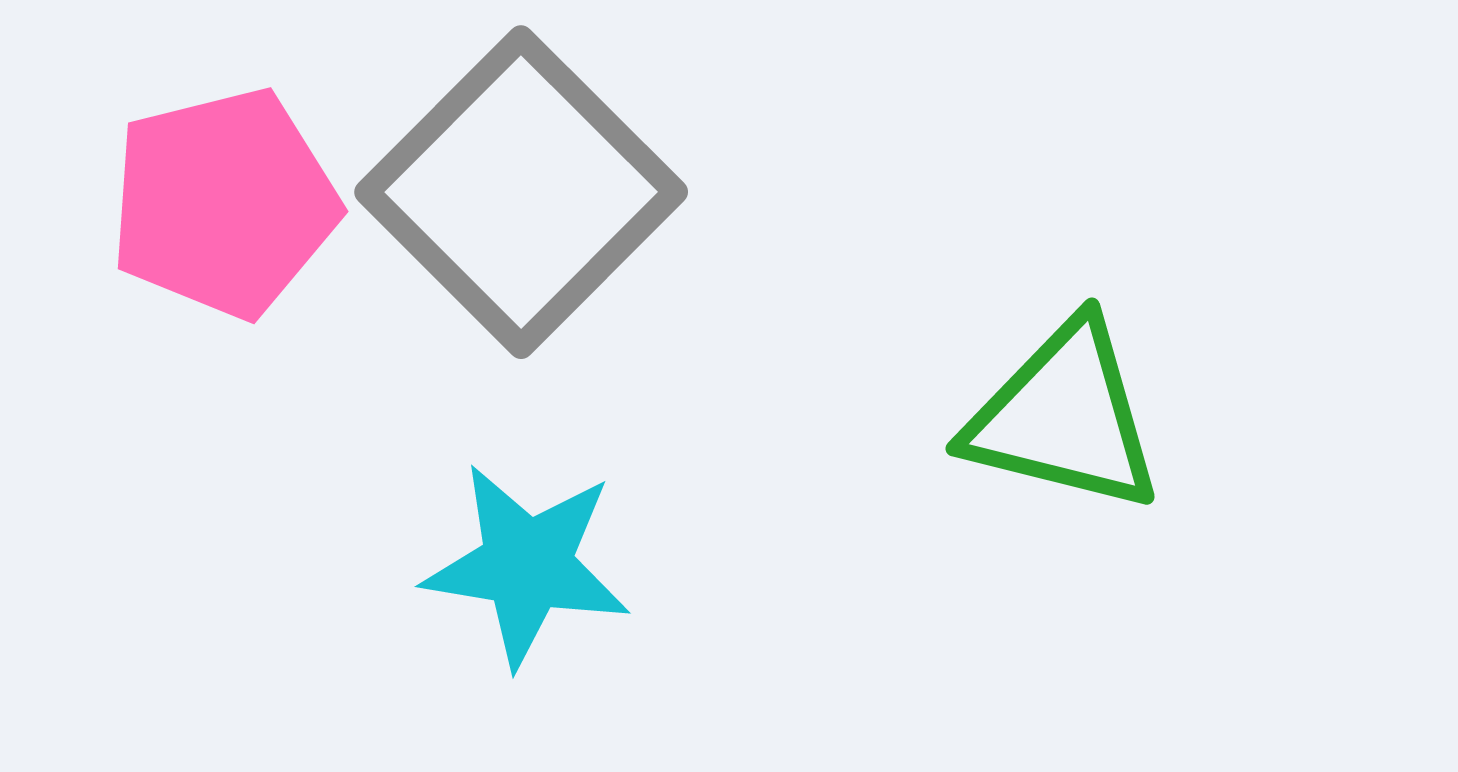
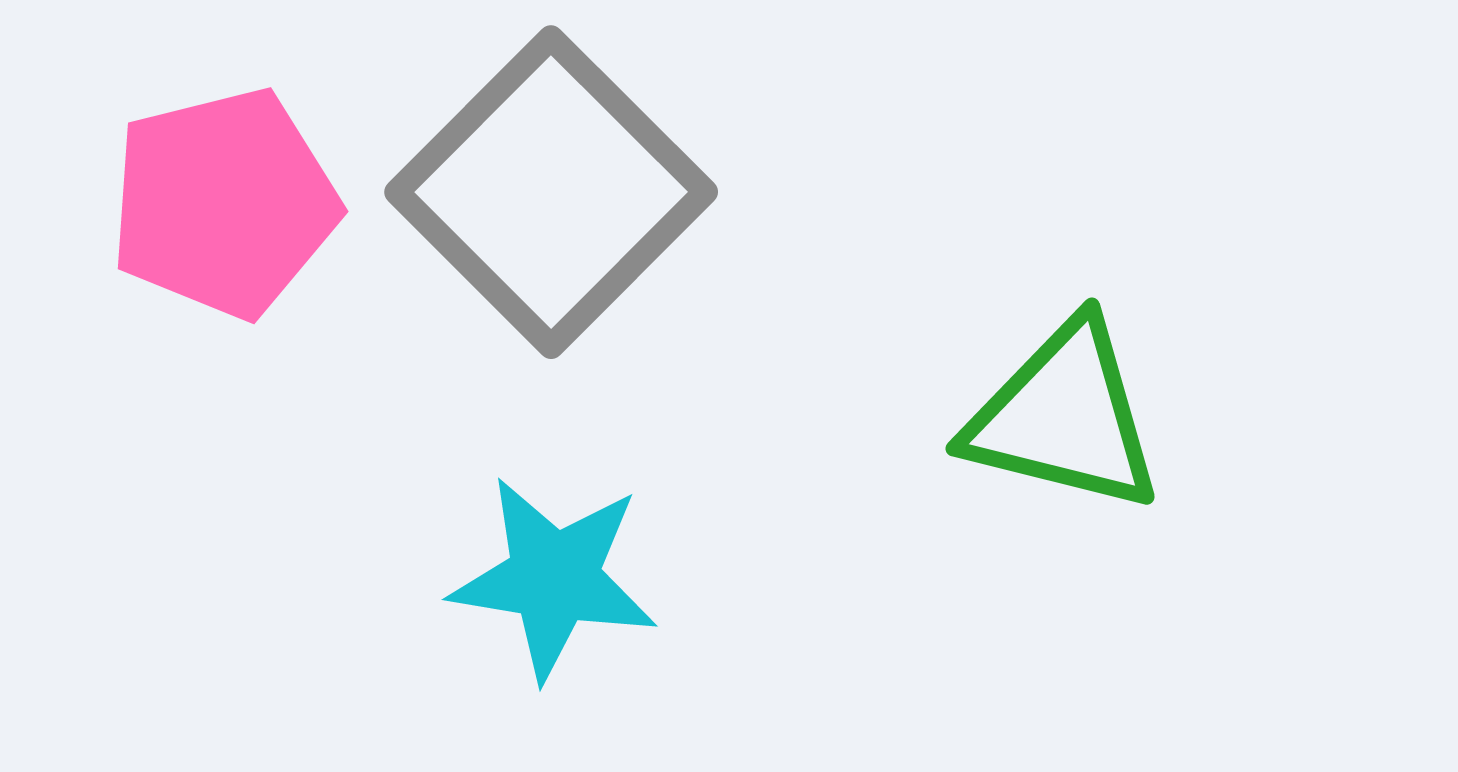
gray square: moved 30 px right
cyan star: moved 27 px right, 13 px down
